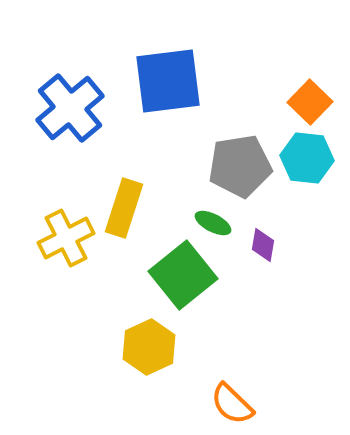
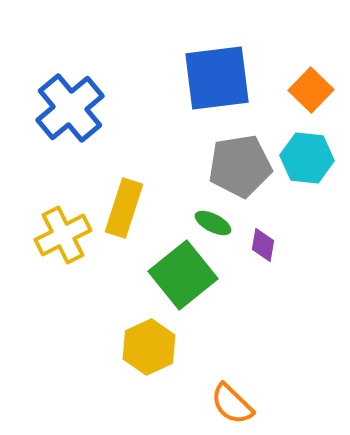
blue square: moved 49 px right, 3 px up
orange square: moved 1 px right, 12 px up
yellow cross: moved 3 px left, 3 px up
